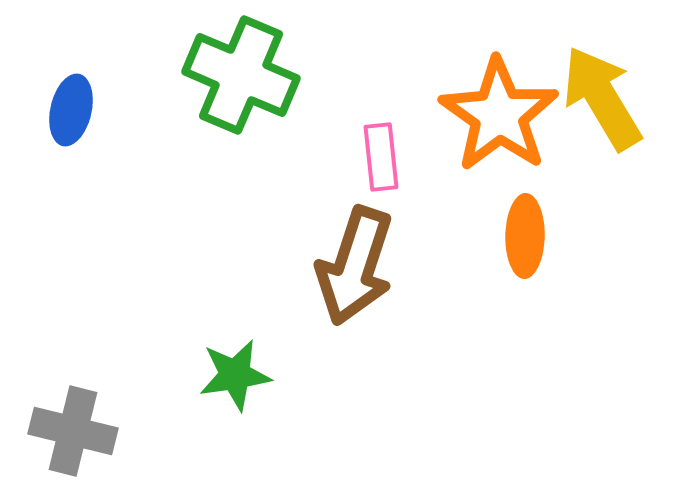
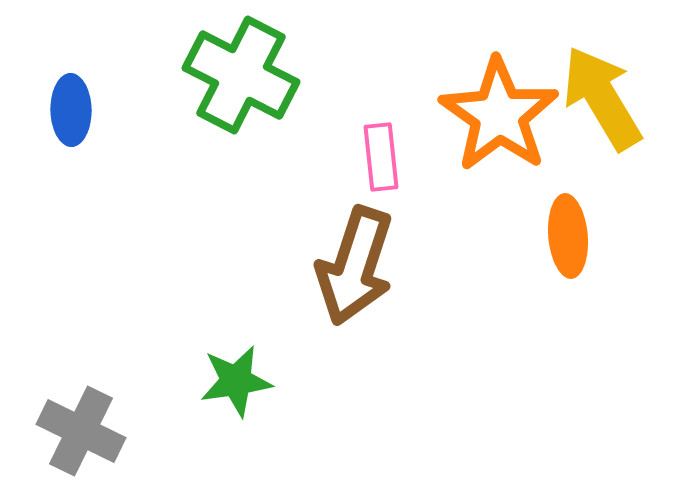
green cross: rotated 4 degrees clockwise
blue ellipse: rotated 14 degrees counterclockwise
orange ellipse: moved 43 px right; rotated 6 degrees counterclockwise
green star: moved 1 px right, 6 px down
gray cross: moved 8 px right; rotated 12 degrees clockwise
